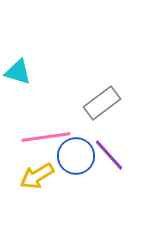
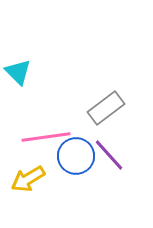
cyan triangle: rotated 28 degrees clockwise
gray rectangle: moved 4 px right, 5 px down
yellow arrow: moved 9 px left, 3 px down
